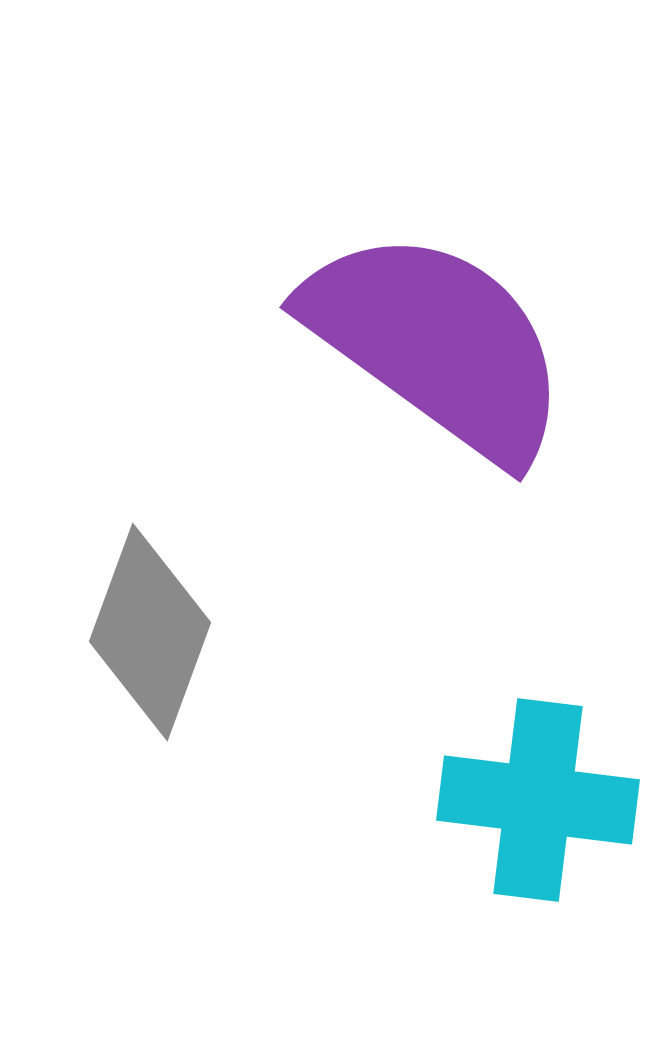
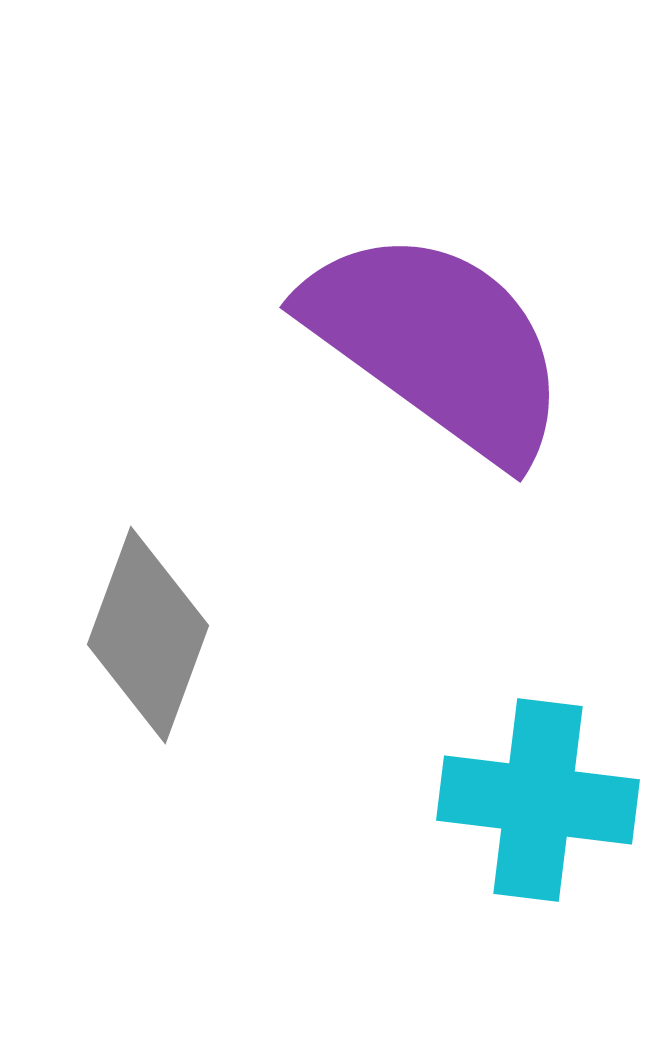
gray diamond: moved 2 px left, 3 px down
